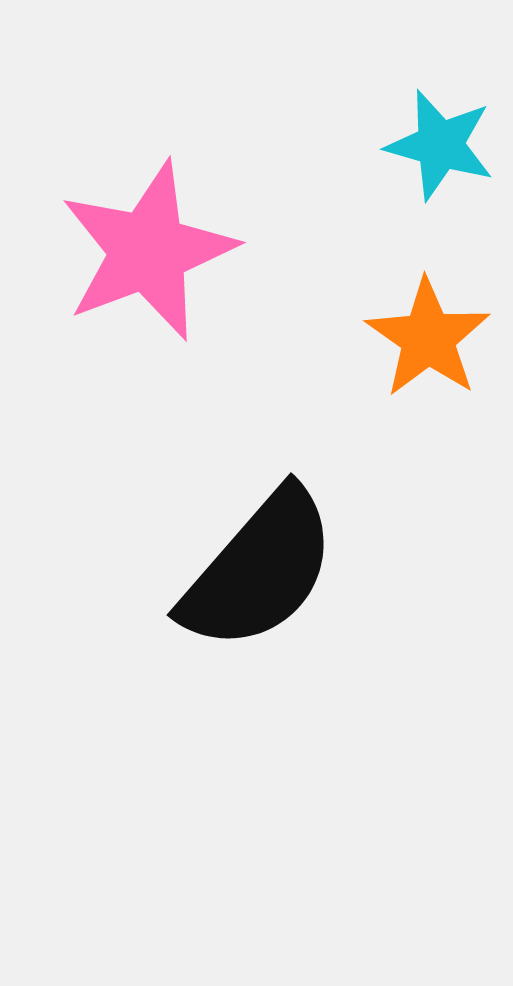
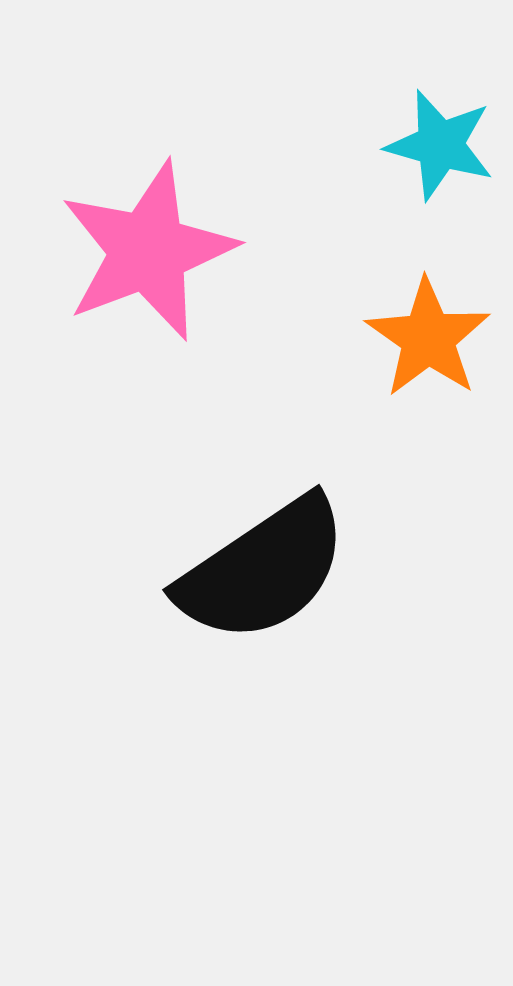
black semicircle: moved 4 px right; rotated 15 degrees clockwise
